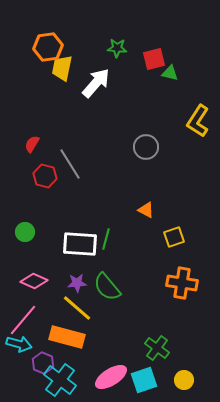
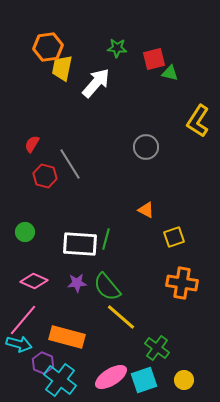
yellow line: moved 44 px right, 9 px down
